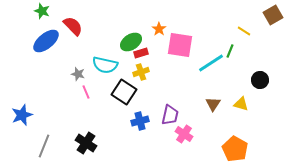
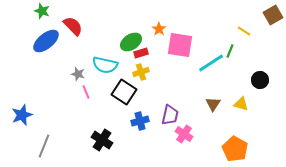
black cross: moved 16 px right, 3 px up
